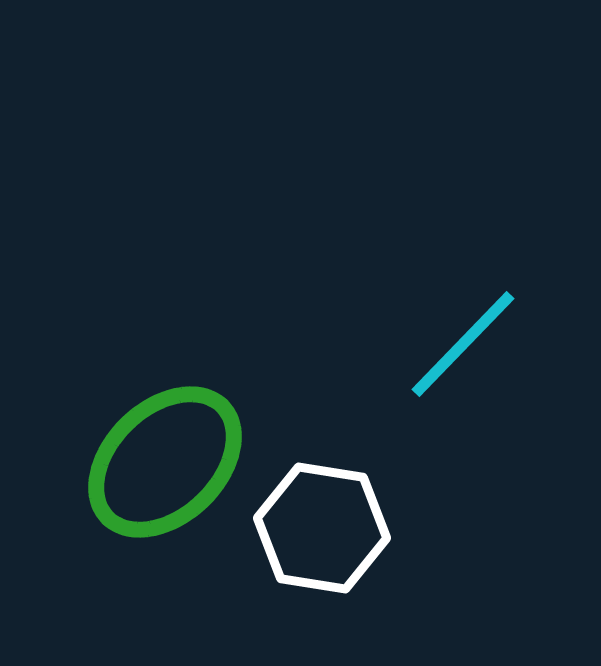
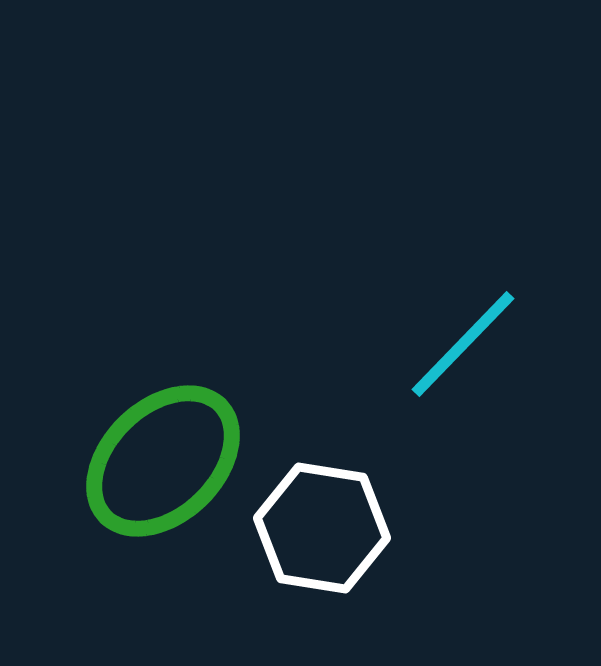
green ellipse: moved 2 px left, 1 px up
